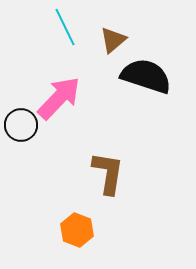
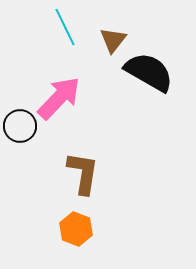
brown triangle: rotated 12 degrees counterclockwise
black semicircle: moved 3 px right, 4 px up; rotated 12 degrees clockwise
black circle: moved 1 px left, 1 px down
brown L-shape: moved 25 px left
orange hexagon: moved 1 px left, 1 px up
